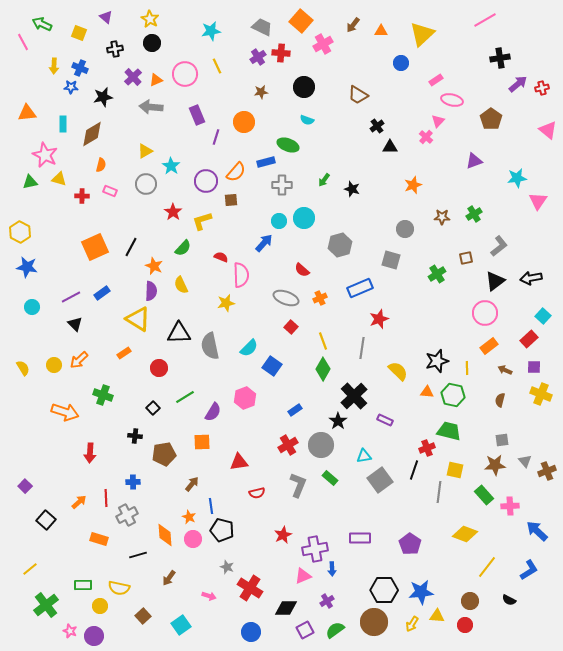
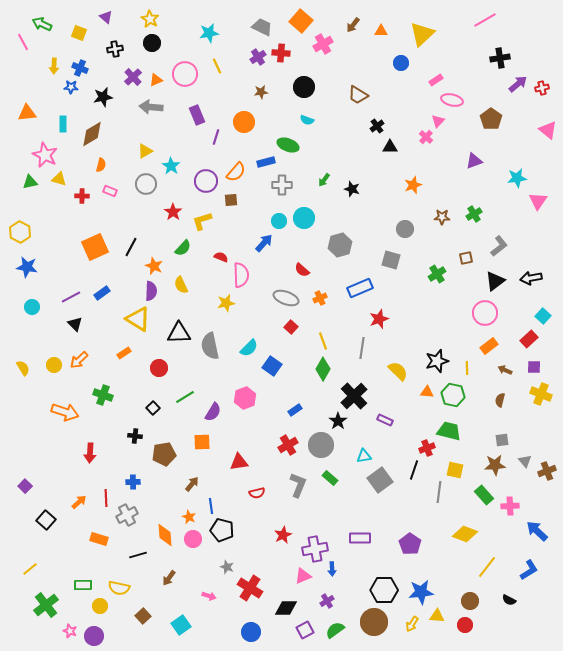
cyan star at (211, 31): moved 2 px left, 2 px down
